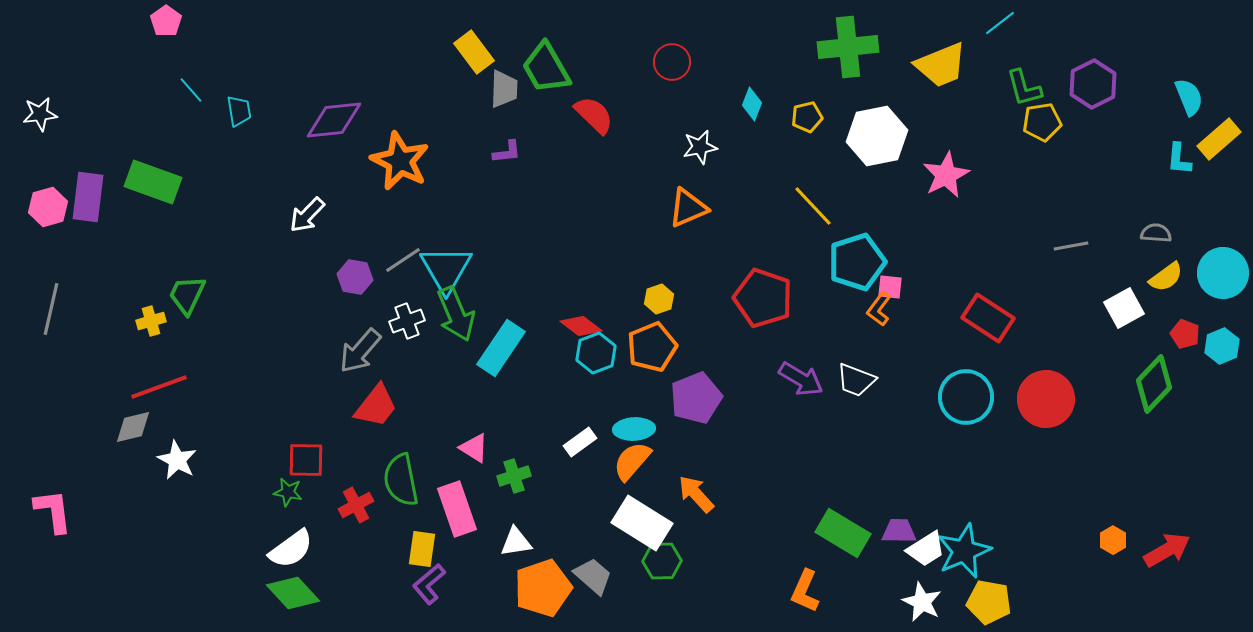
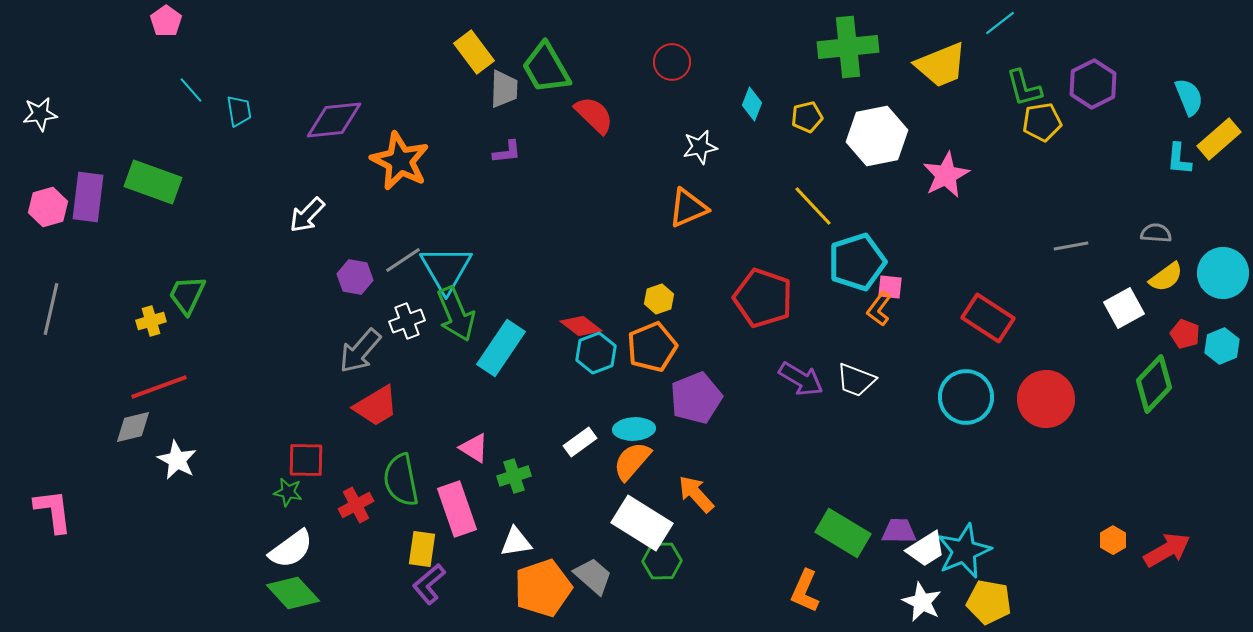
red trapezoid at (376, 406): rotated 21 degrees clockwise
